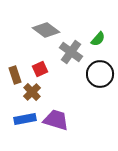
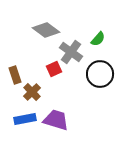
red square: moved 14 px right
